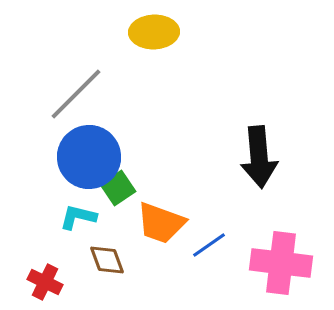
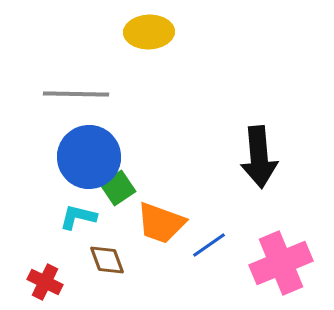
yellow ellipse: moved 5 px left
gray line: rotated 46 degrees clockwise
pink cross: rotated 30 degrees counterclockwise
